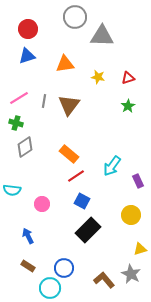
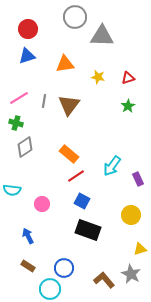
purple rectangle: moved 2 px up
black rectangle: rotated 65 degrees clockwise
cyan circle: moved 1 px down
